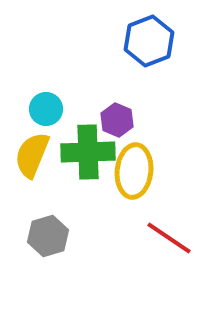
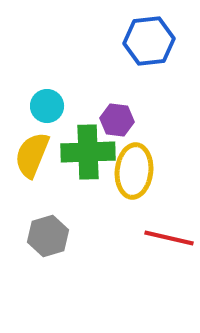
blue hexagon: rotated 15 degrees clockwise
cyan circle: moved 1 px right, 3 px up
purple hexagon: rotated 16 degrees counterclockwise
red line: rotated 21 degrees counterclockwise
